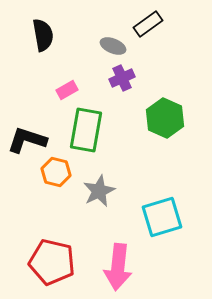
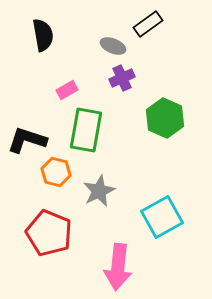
cyan square: rotated 12 degrees counterclockwise
red pentagon: moved 3 px left, 29 px up; rotated 9 degrees clockwise
